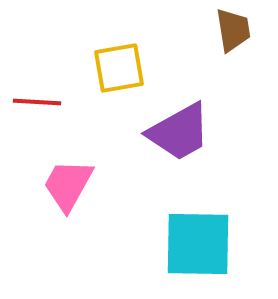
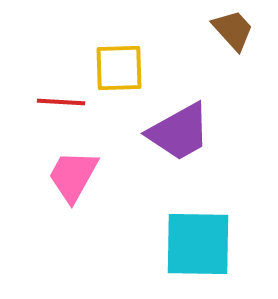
brown trapezoid: rotated 33 degrees counterclockwise
yellow square: rotated 8 degrees clockwise
red line: moved 24 px right
pink trapezoid: moved 5 px right, 9 px up
